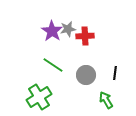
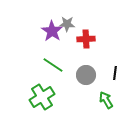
gray star: moved 1 px left, 5 px up; rotated 14 degrees clockwise
red cross: moved 1 px right, 3 px down
green cross: moved 3 px right
